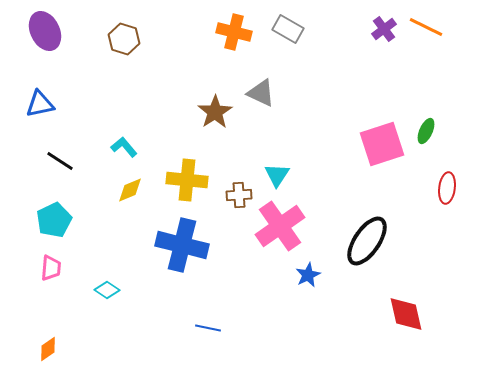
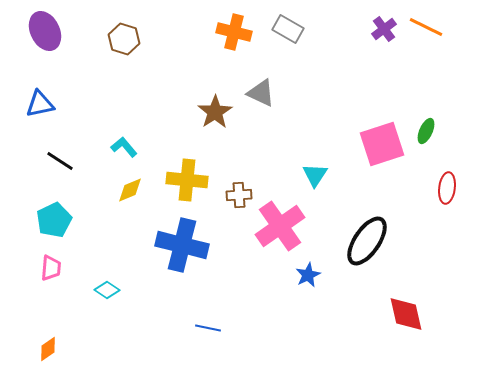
cyan triangle: moved 38 px right
